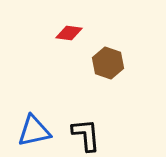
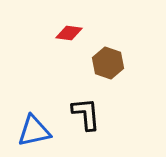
black L-shape: moved 21 px up
